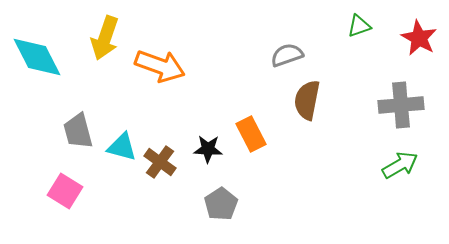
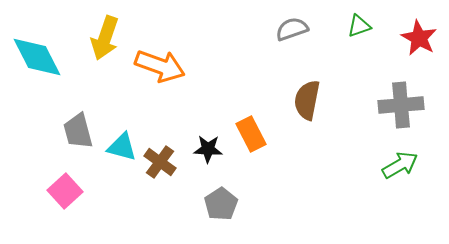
gray semicircle: moved 5 px right, 26 px up
pink square: rotated 16 degrees clockwise
